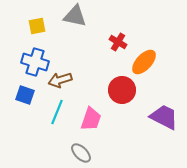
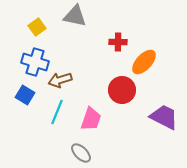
yellow square: moved 1 px down; rotated 24 degrees counterclockwise
red cross: rotated 30 degrees counterclockwise
blue square: rotated 12 degrees clockwise
